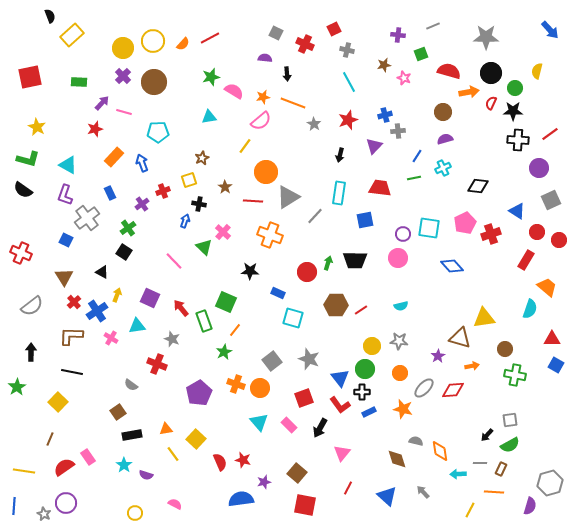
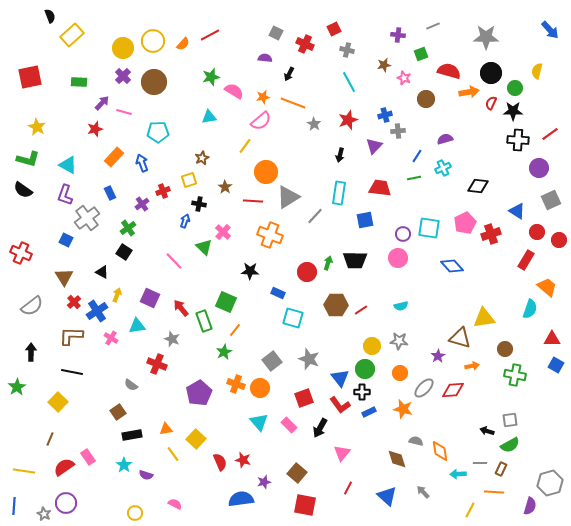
red line at (210, 38): moved 3 px up
black arrow at (287, 74): moved 2 px right; rotated 32 degrees clockwise
brown circle at (443, 112): moved 17 px left, 13 px up
black arrow at (487, 435): moved 4 px up; rotated 64 degrees clockwise
